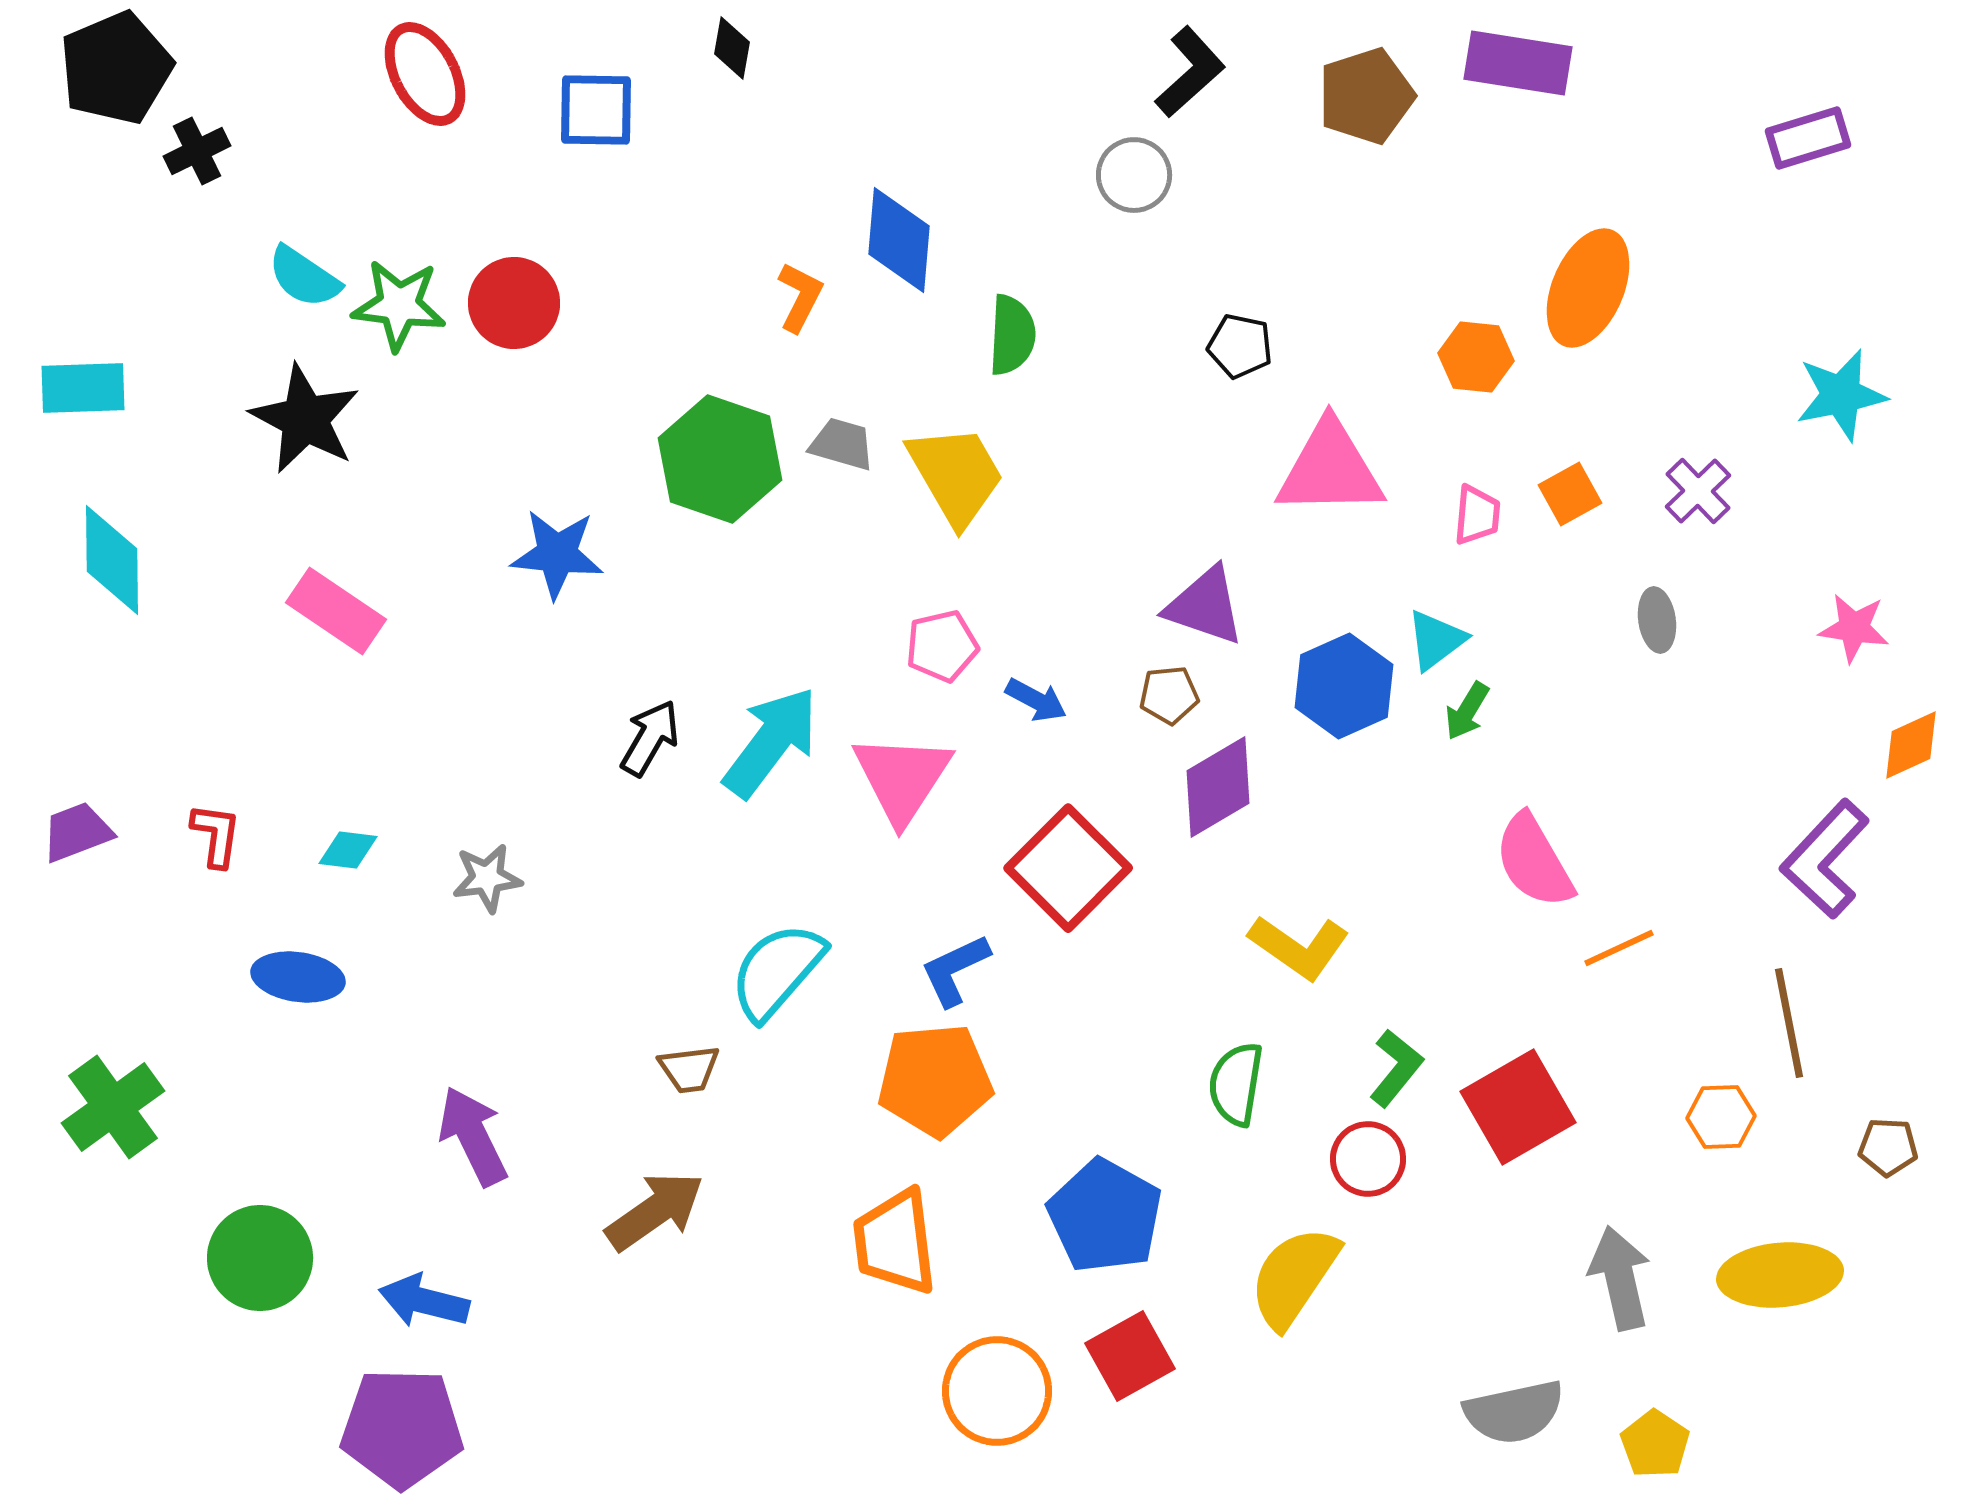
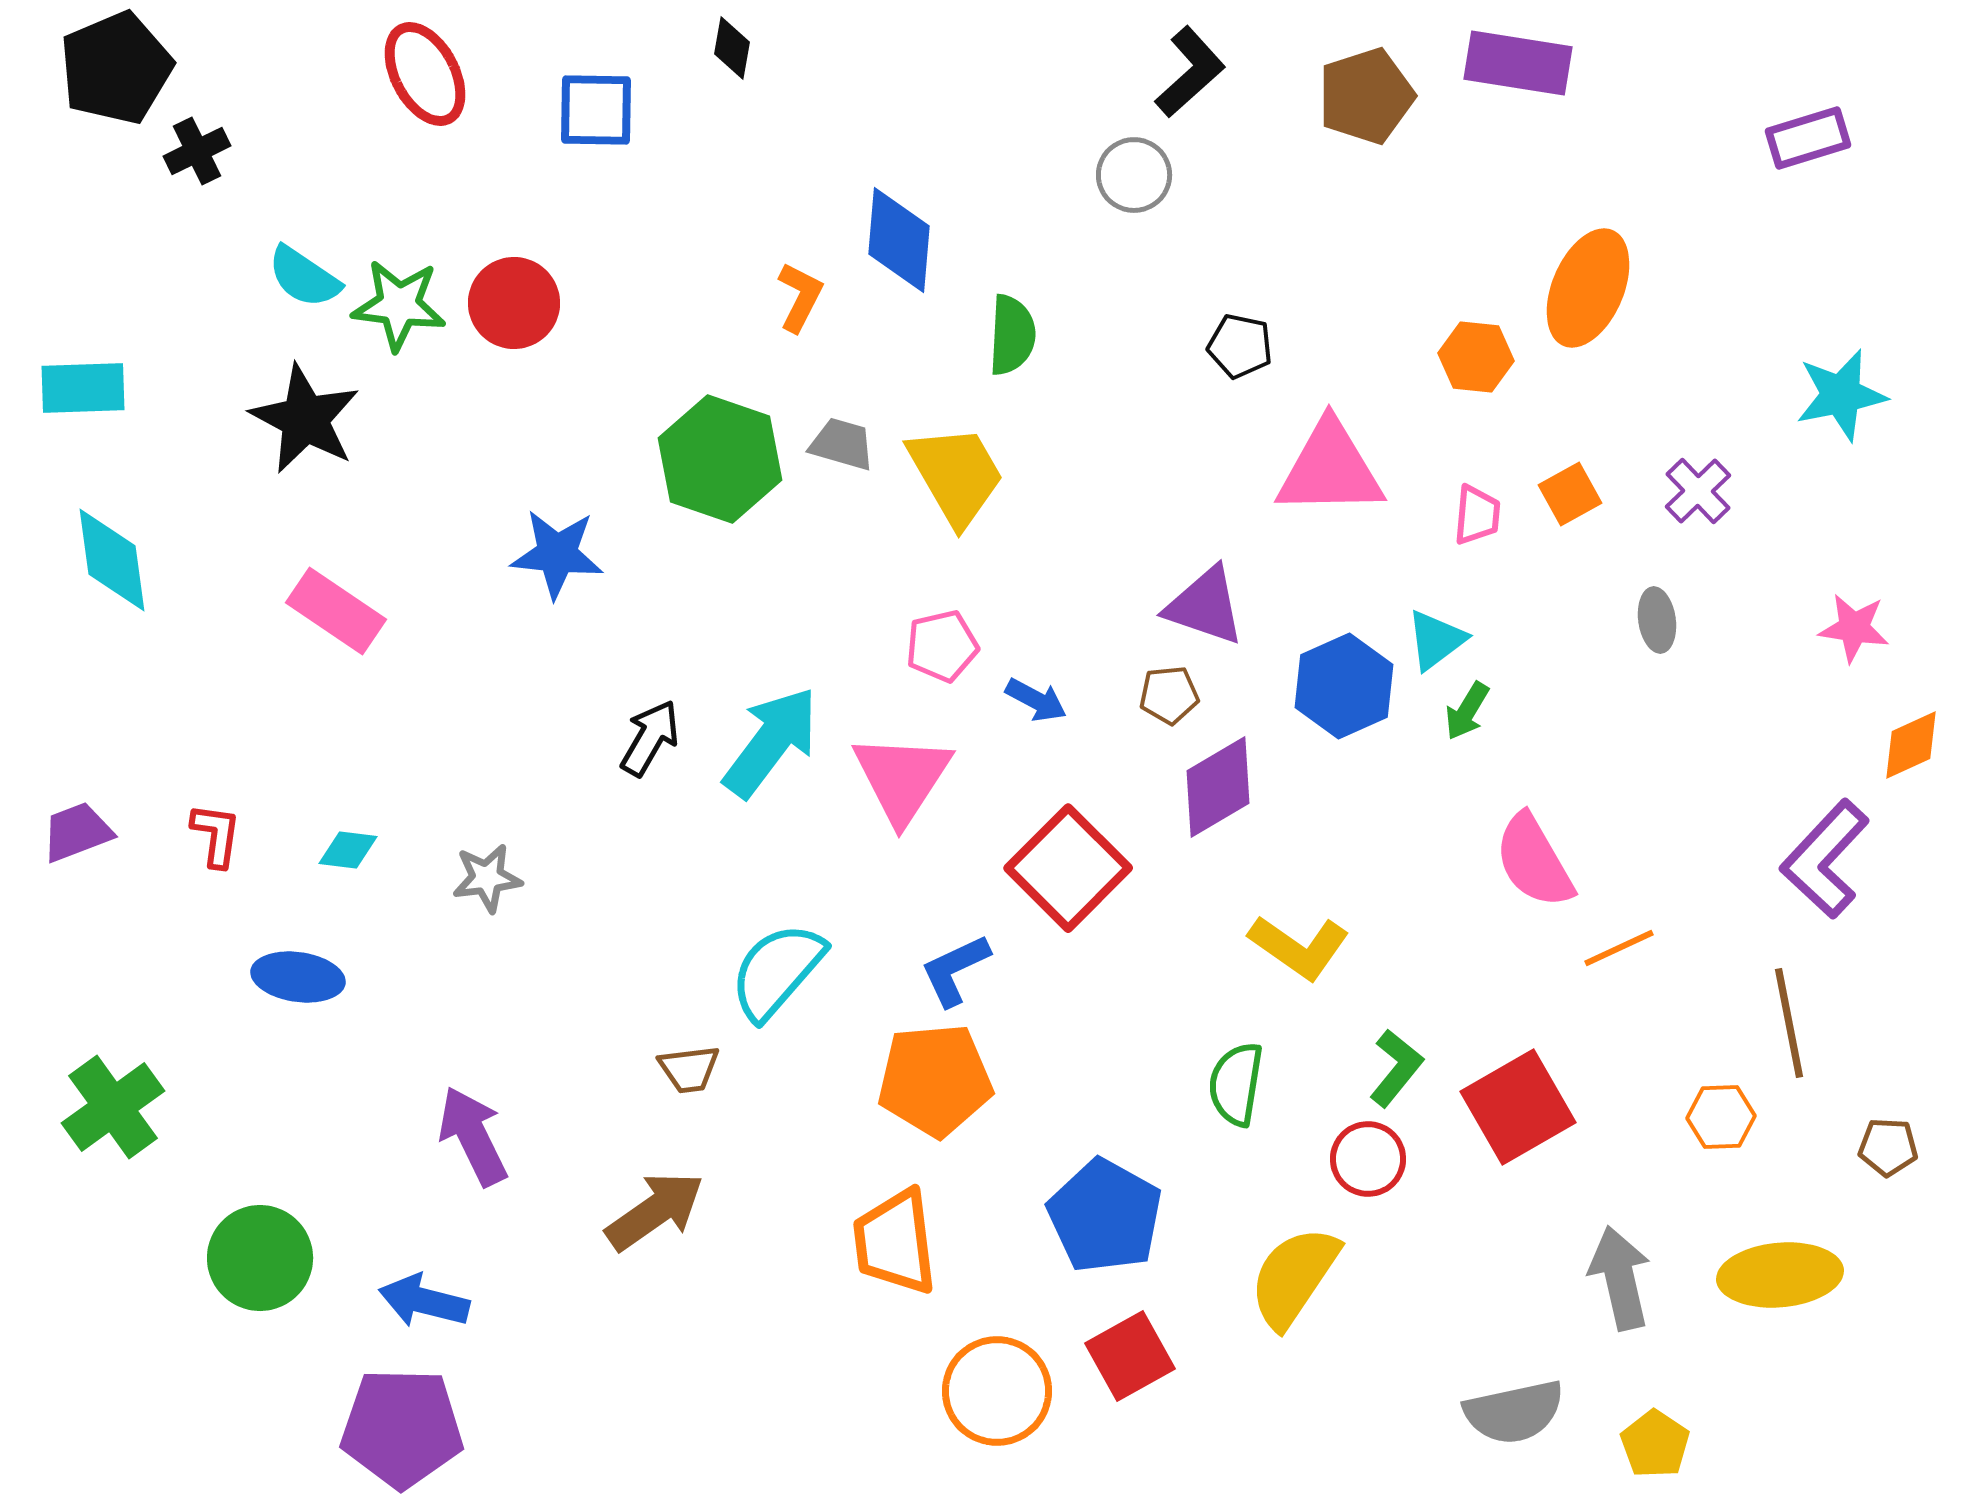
cyan diamond at (112, 560): rotated 7 degrees counterclockwise
